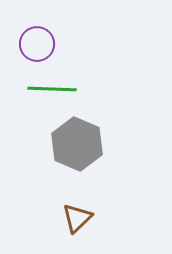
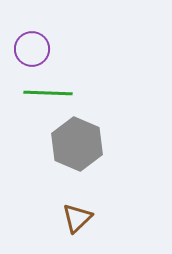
purple circle: moved 5 px left, 5 px down
green line: moved 4 px left, 4 px down
